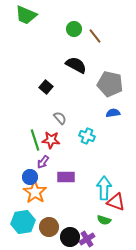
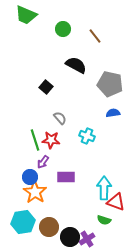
green circle: moved 11 px left
